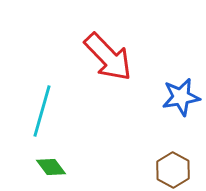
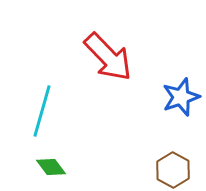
blue star: rotated 9 degrees counterclockwise
